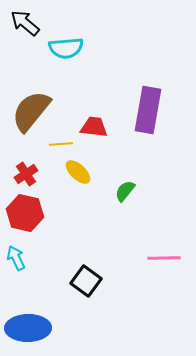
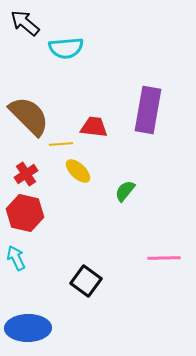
brown semicircle: moved 2 px left, 5 px down; rotated 96 degrees clockwise
yellow ellipse: moved 1 px up
